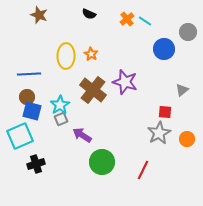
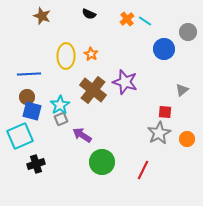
brown star: moved 3 px right, 1 px down
